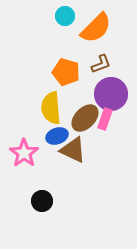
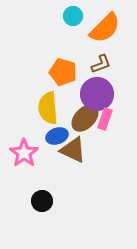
cyan circle: moved 8 px right
orange semicircle: moved 9 px right
orange pentagon: moved 3 px left
purple circle: moved 14 px left
yellow semicircle: moved 3 px left
